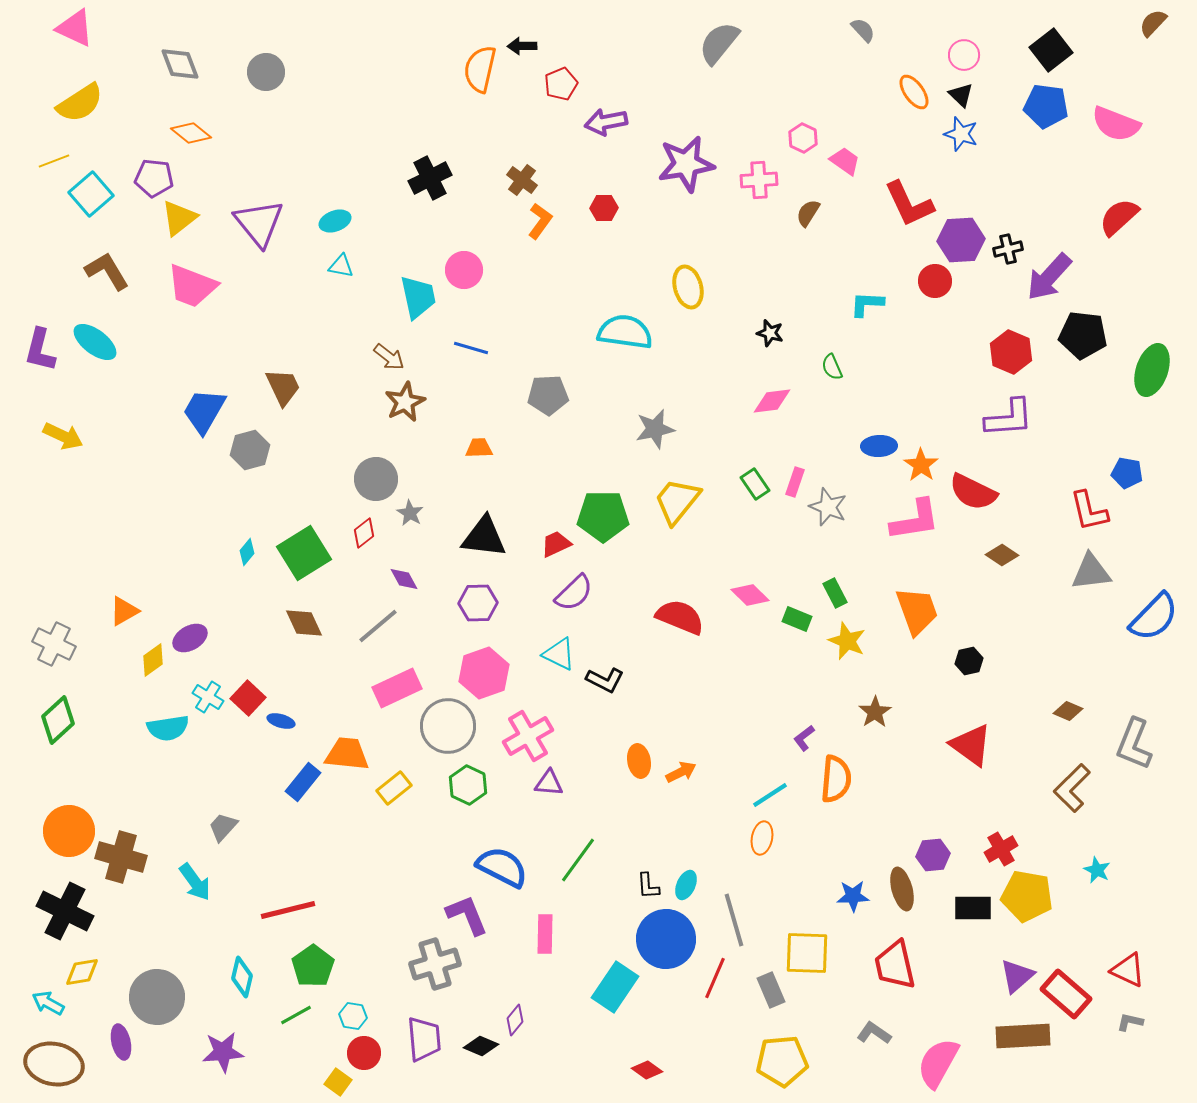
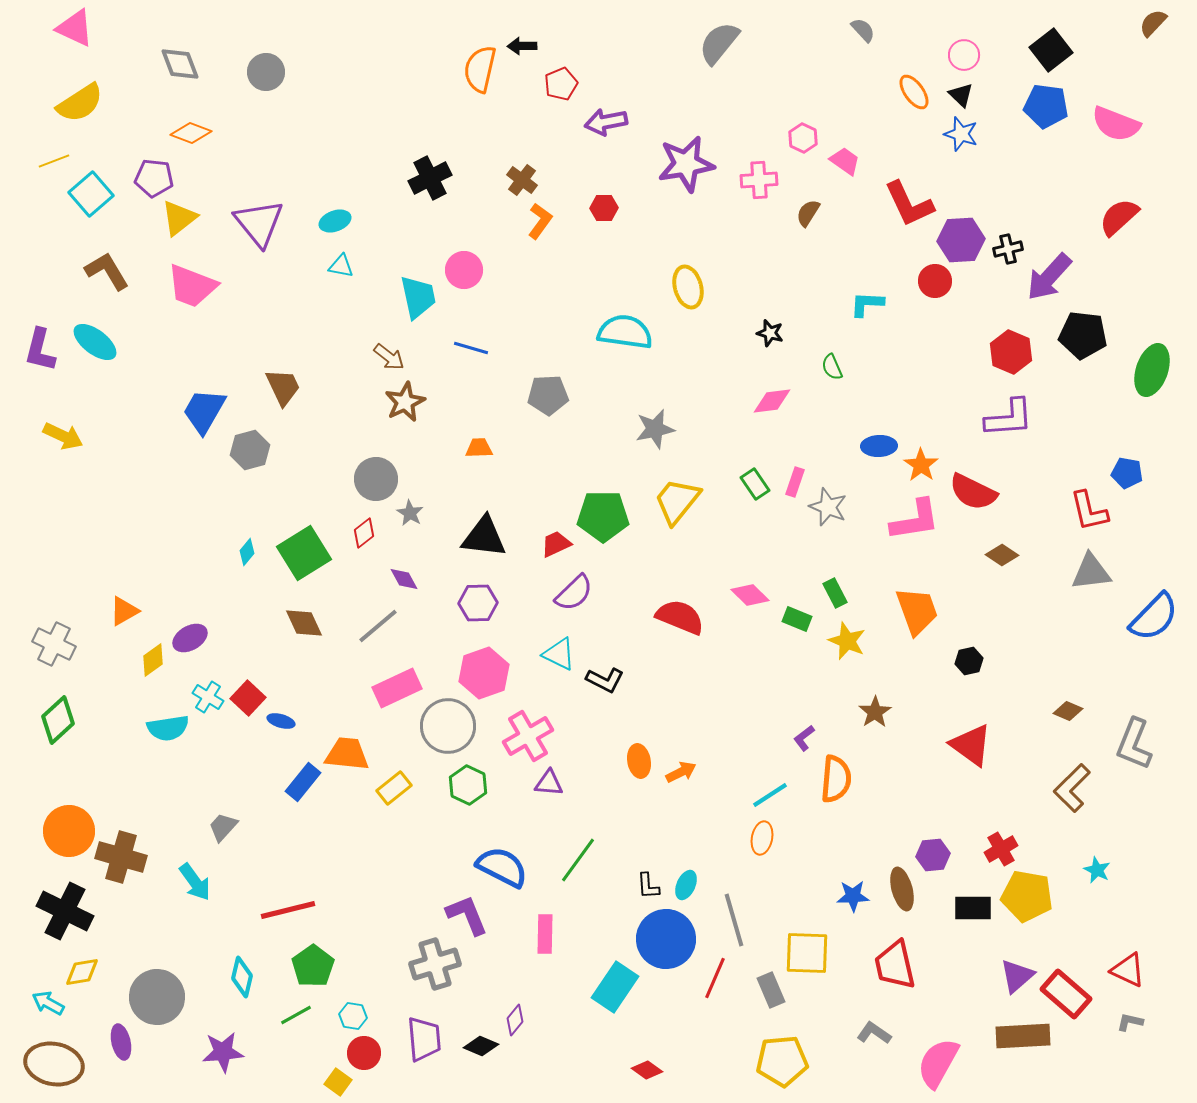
orange diamond at (191, 133): rotated 18 degrees counterclockwise
